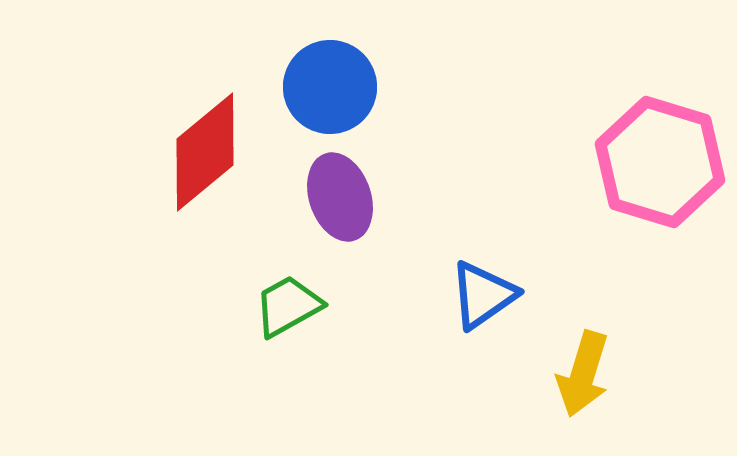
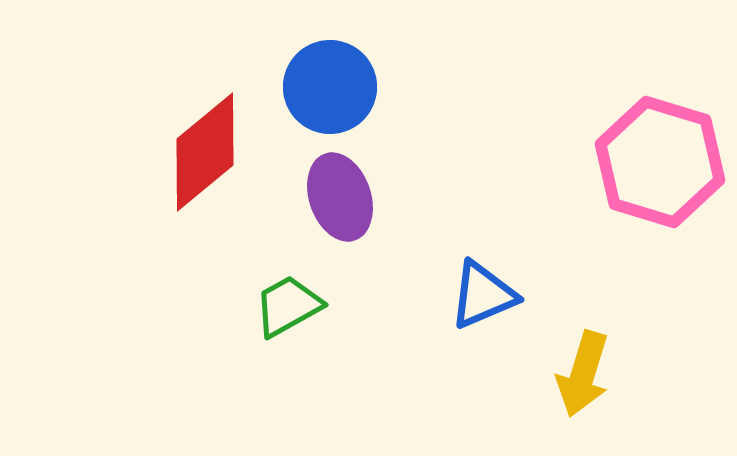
blue triangle: rotated 12 degrees clockwise
